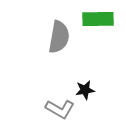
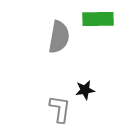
gray L-shape: rotated 112 degrees counterclockwise
